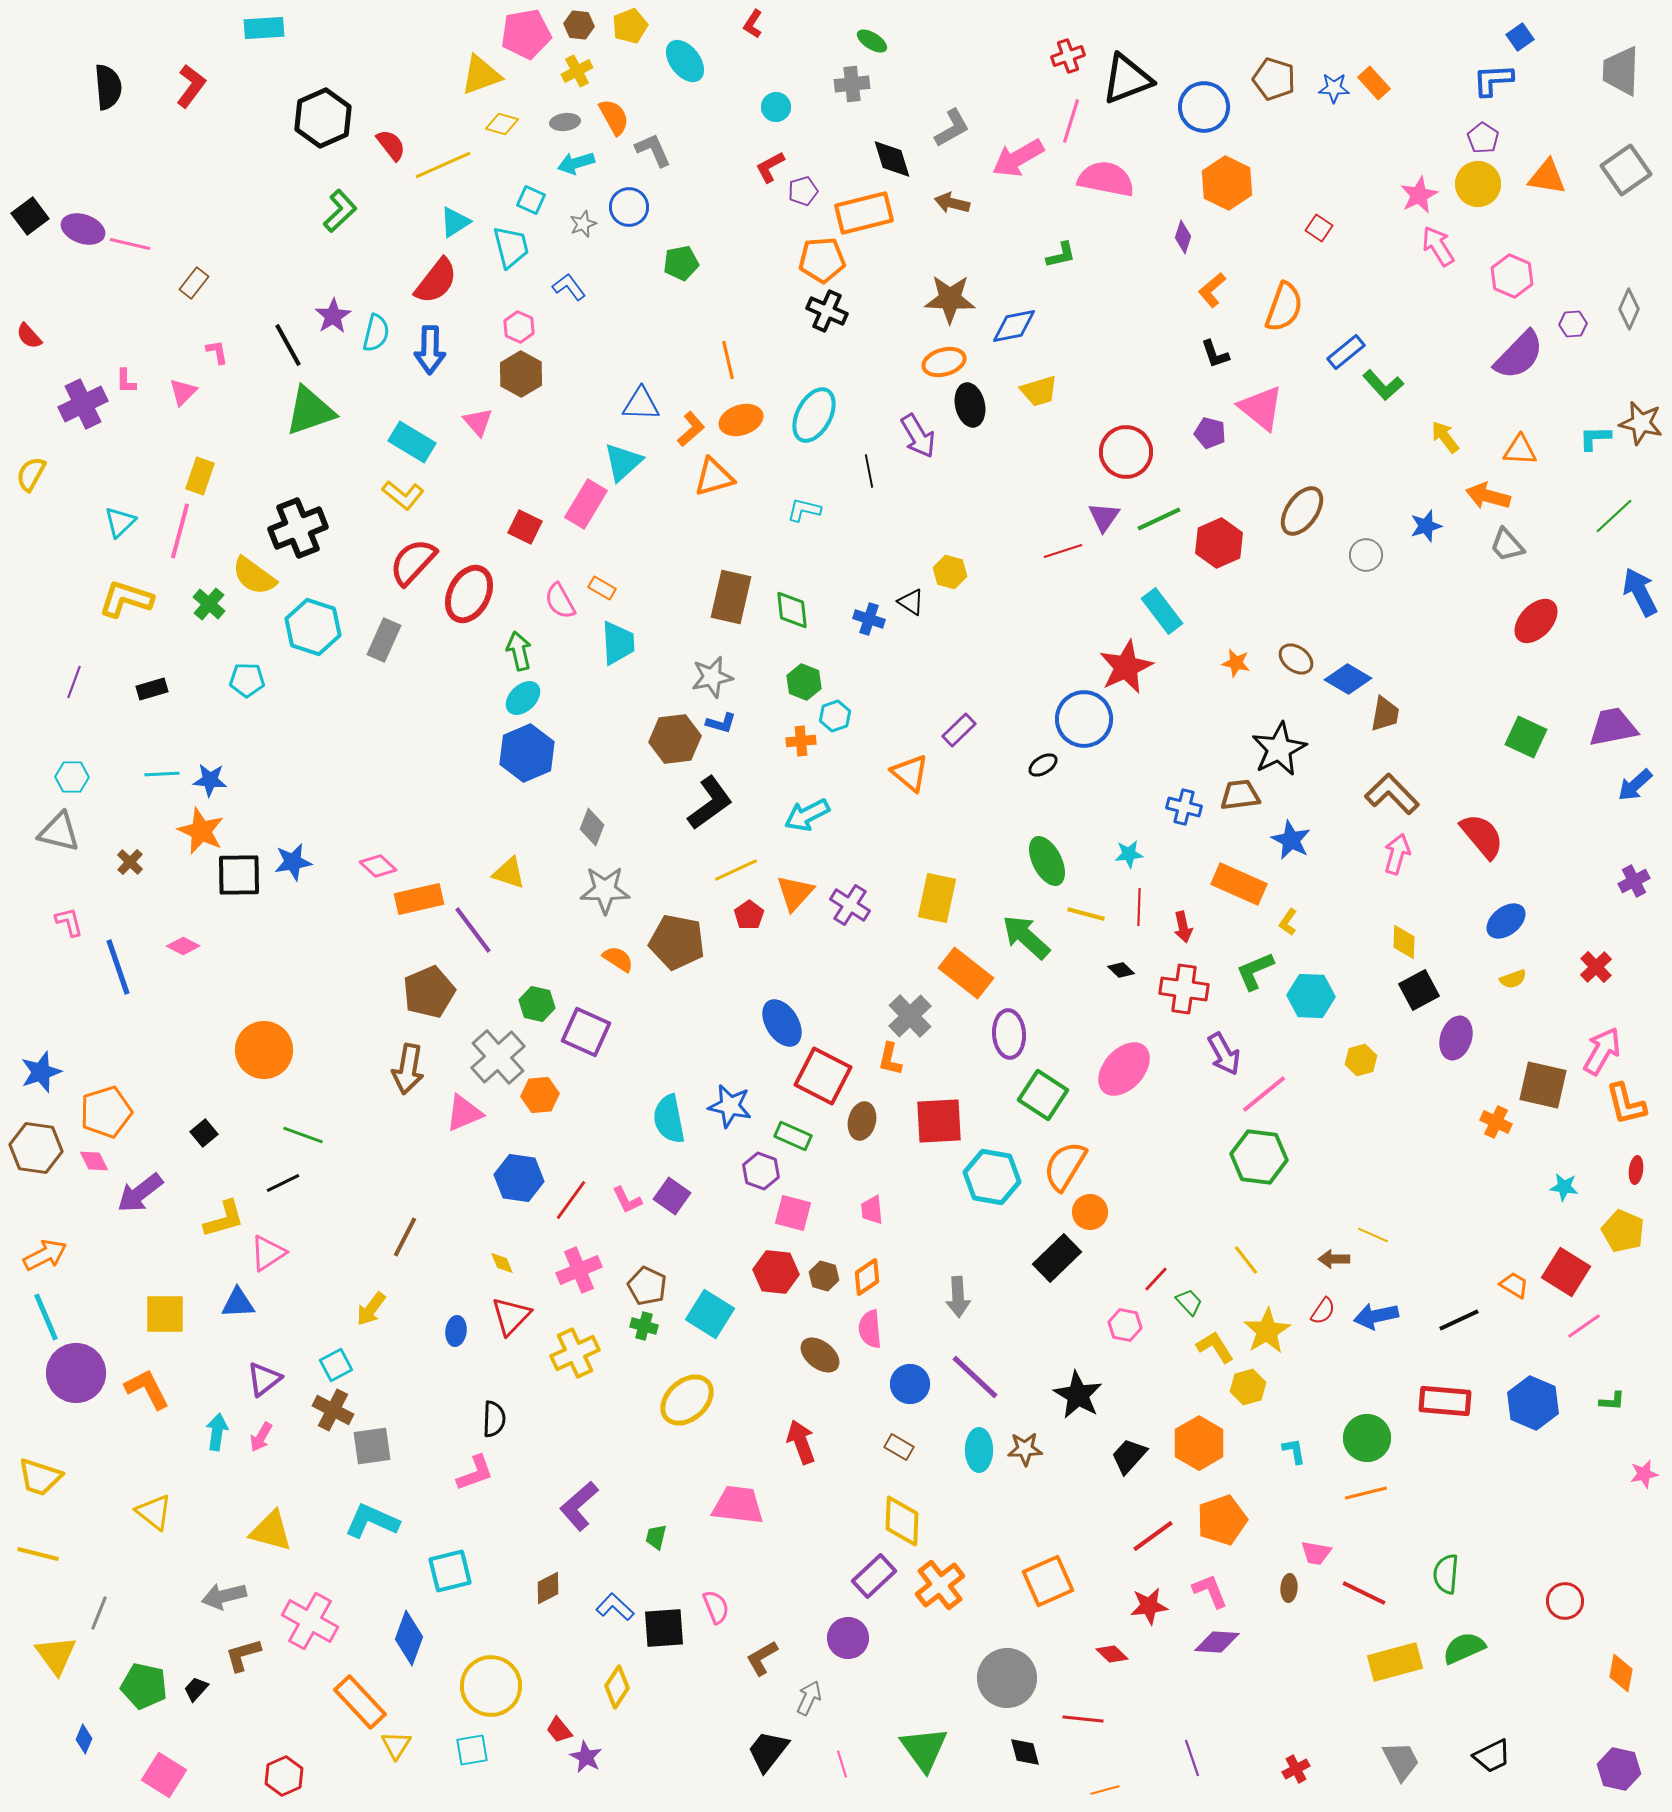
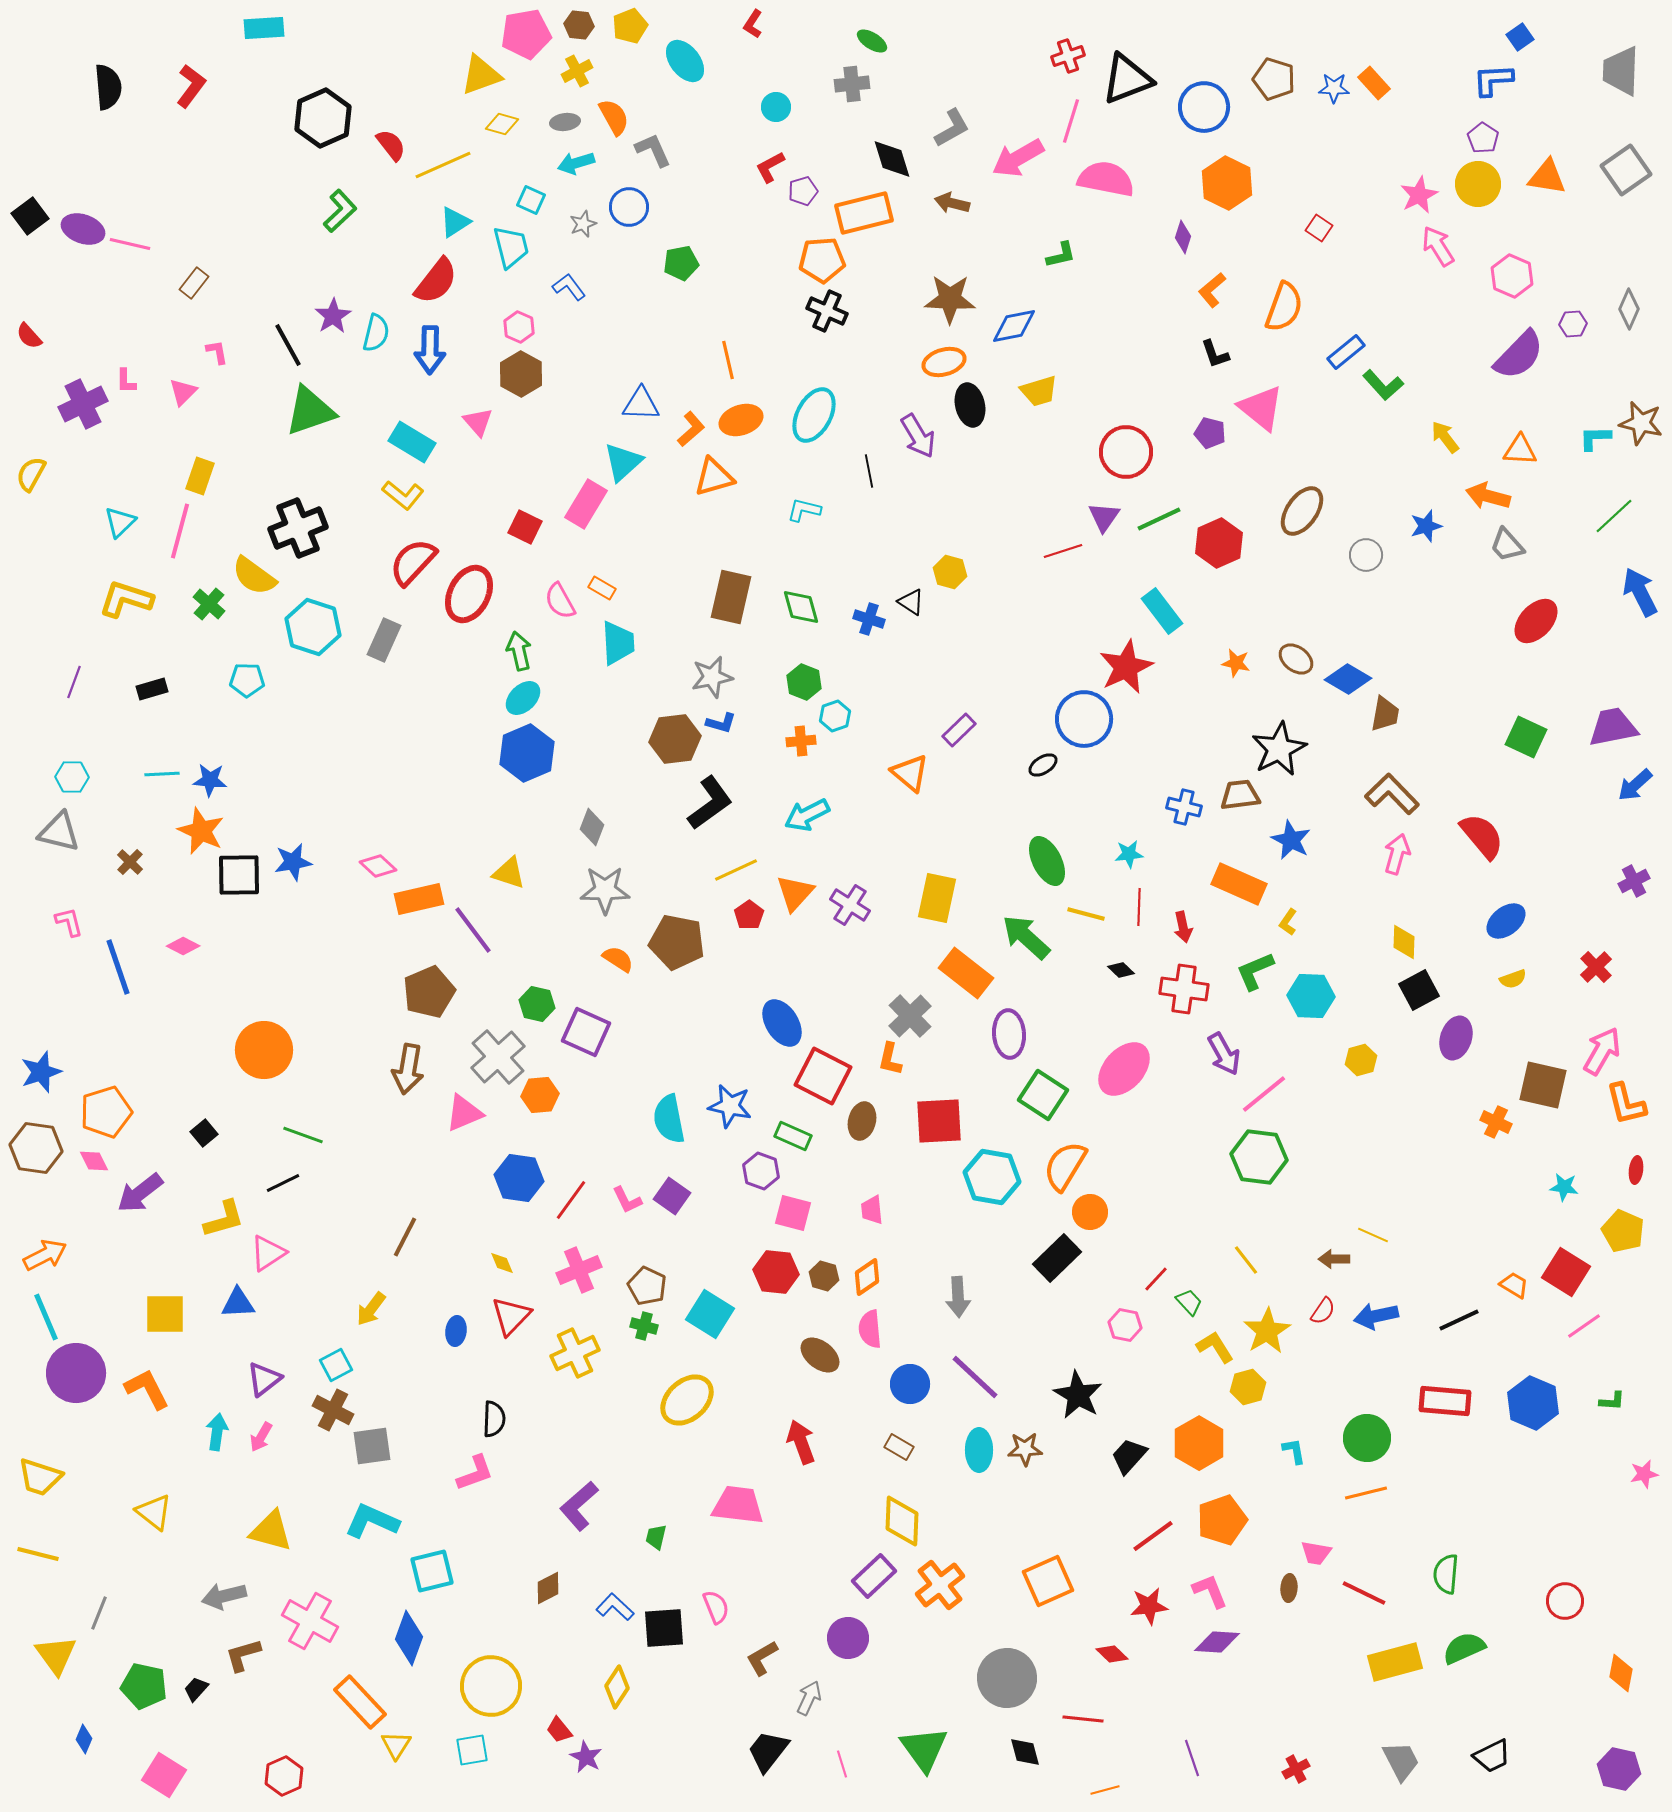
green diamond at (792, 610): moved 9 px right, 3 px up; rotated 9 degrees counterclockwise
cyan square at (450, 1571): moved 18 px left
